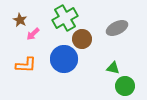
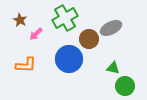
gray ellipse: moved 6 px left
pink arrow: moved 3 px right
brown circle: moved 7 px right
blue circle: moved 5 px right
